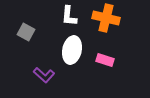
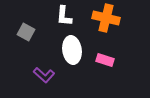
white L-shape: moved 5 px left
white ellipse: rotated 20 degrees counterclockwise
